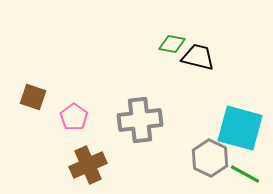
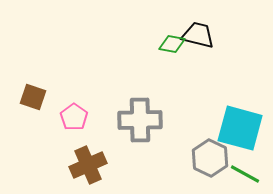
black trapezoid: moved 22 px up
gray cross: rotated 6 degrees clockwise
